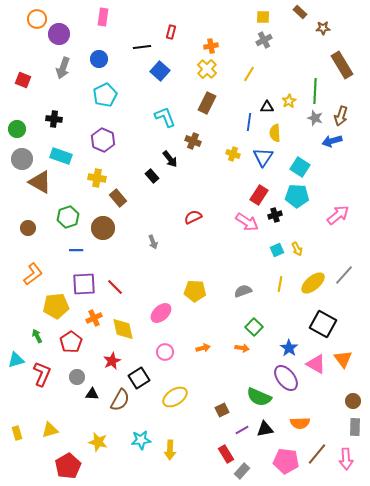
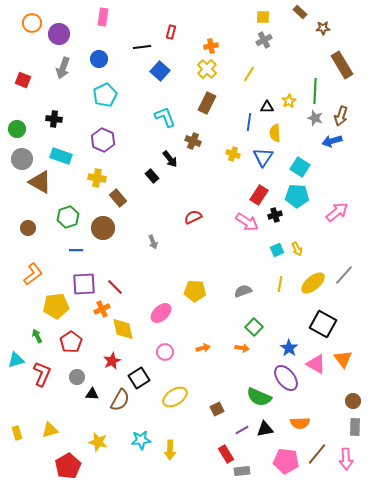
orange circle at (37, 19): moved 5 px left, 4 px down
pink arrow at (338, 215): moved 1 px left, 3 px up
orange cross at (94, 318): moved 8 px right, 9 px up
brown square at (222, 410): moved 5 px left, 1 px up
gray rectangle at (242, 471): rotated 42 degrees clockwise
